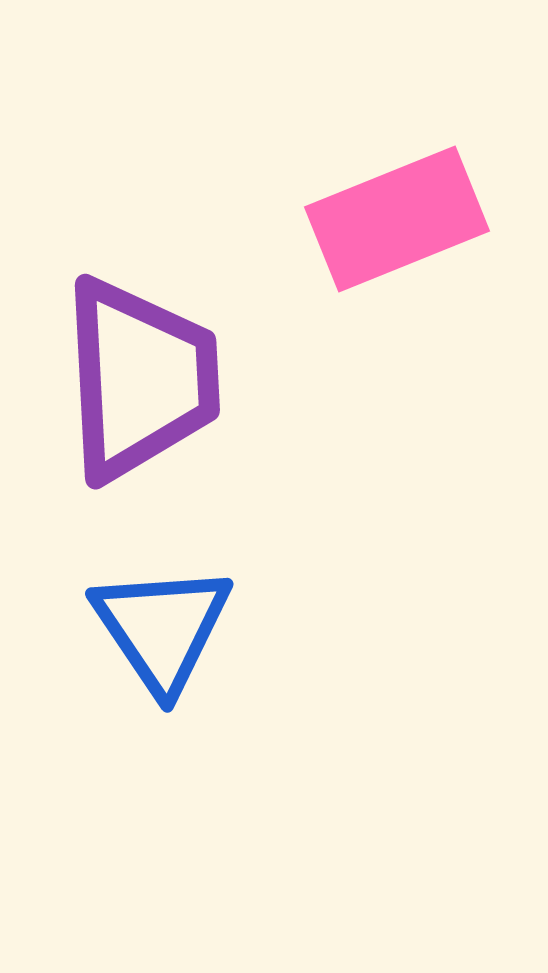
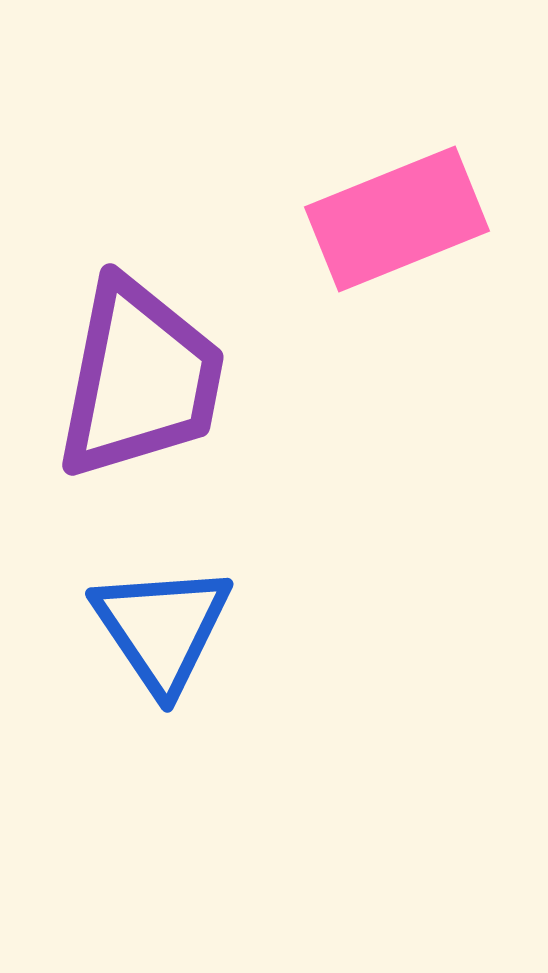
purple trapezoid: rotated 14 degrees clockwise
